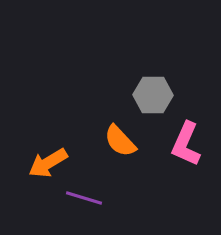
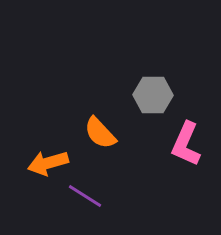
orange semicircle: moved 20 px left, 8 px up
orange arrow: rotated 15 degrees clockwise
purple line: moved 1 px right, 2 px up; rotated 15 degrees clockwise
